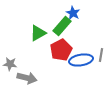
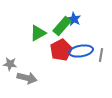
blue star: moved 1 px right, 6 px down
blue ellipse: moved 9 px up
